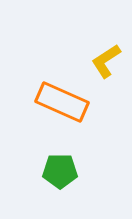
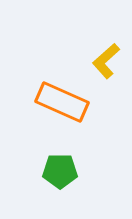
yellow L-shape: rotated 9 degrees counterclockwise
